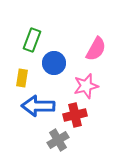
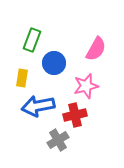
blue arrow: rotated 12 degrees counterclockwise
